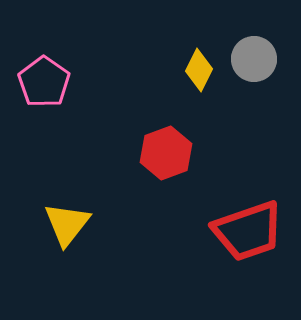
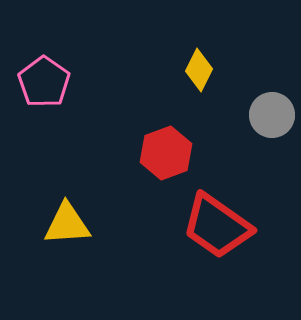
gray circle: moved 18 px right, 56 px down
yellow triangle: rotated 48 degrees clockwise
red trapezoid: moved 31 px left, 5 px up; rotated 54 degrees clockwise
